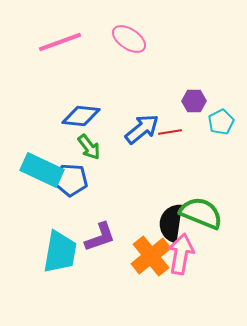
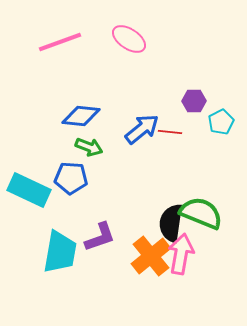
red line: rotated 15 degrees clockwise
green arrow: rotated 32 degrees counterclockwise
cyan rectangle: moved 13 px left, 20 px down
blue pentagon: moved 2 px up
